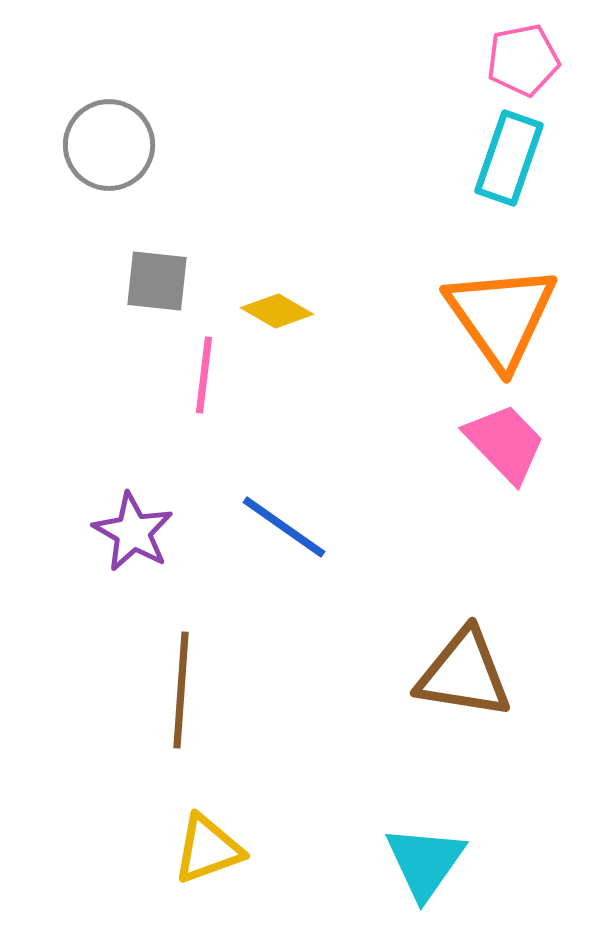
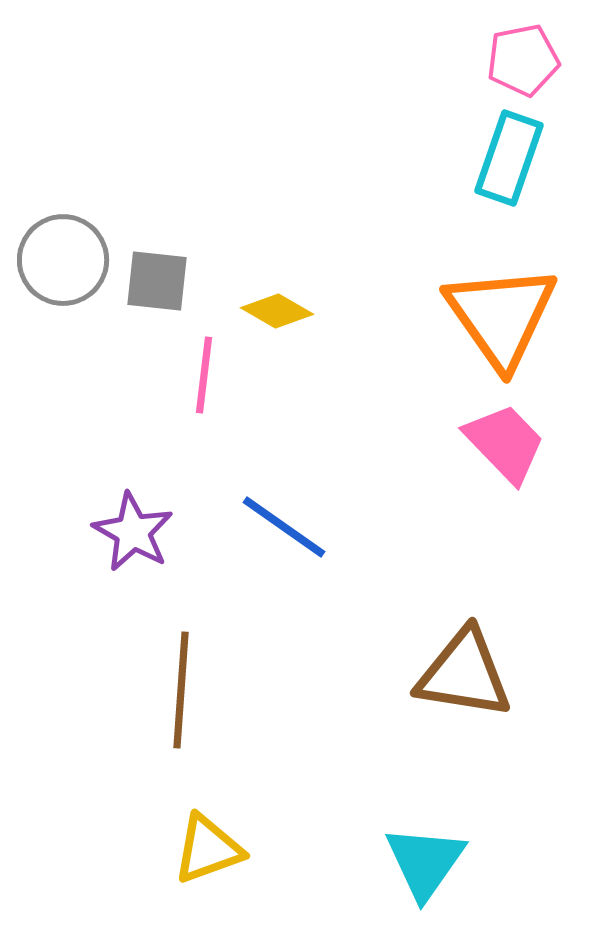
gray circle: moved 46 px left, 115 px down
